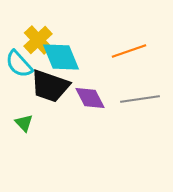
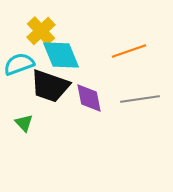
yellow cross: moved 3 px right, 9 px up
cyan diamond: moved 2 px up
cyan semicircle: rotated 112 degrees clockwise
purple diamond: moved 1 px left; rotated 16 degrees clockwise
